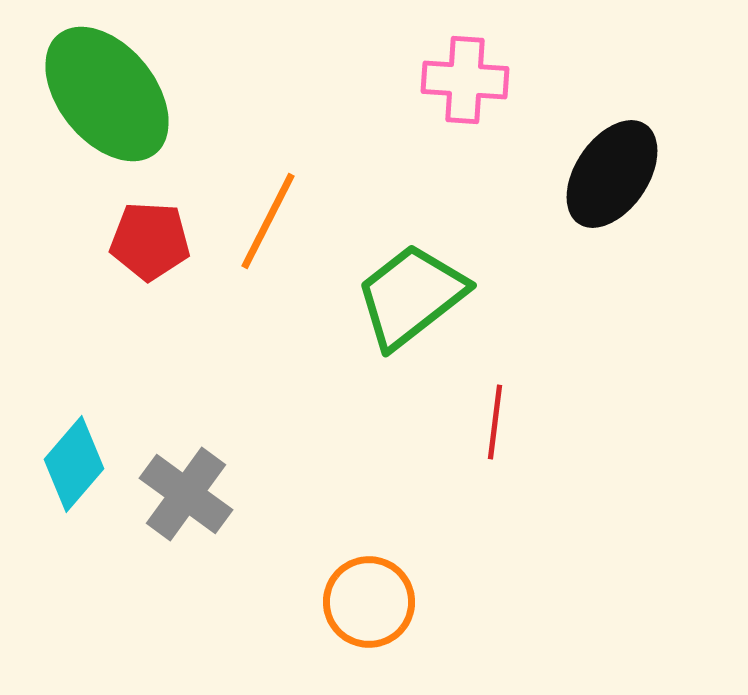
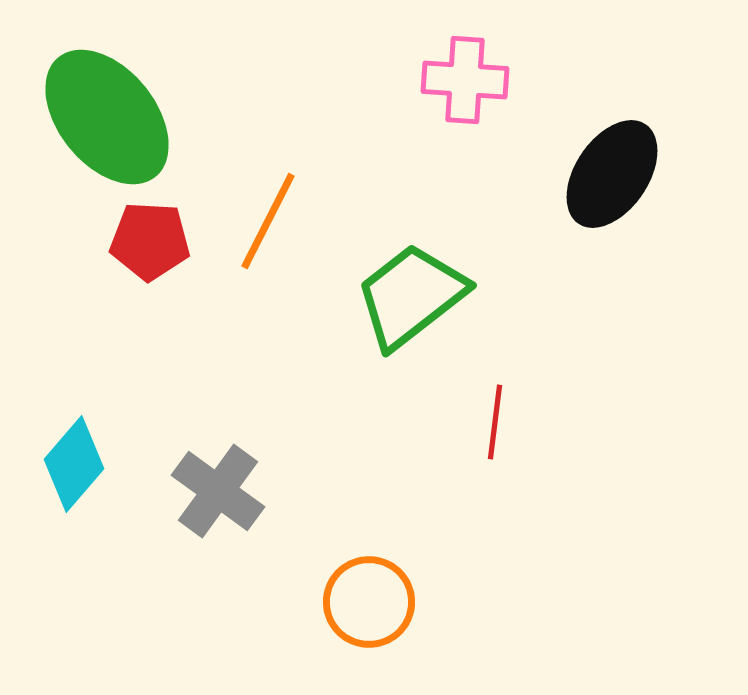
green ellipse: moved 23 px down
gray cross: moved 32 px right, 3 px up
